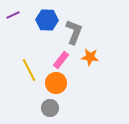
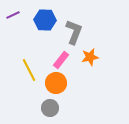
blue hexagon: moved 2 px left
orange star: rotated 18 degrees counterclockwise
